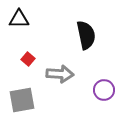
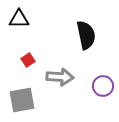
red square: moved 1 px down; rotated 16 degrees clockwise
gray arrow: moved 3 px down
purple circle: moved 1 px left, 4 px up
